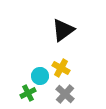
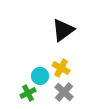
gray cross: moved 1 px left, 2 px up
